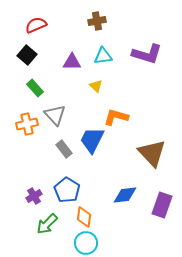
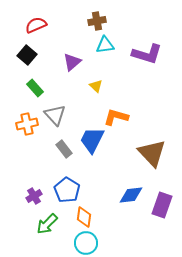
cyan triangle: moved 2 px right, 11 px up
purple triangle: rotated 42 degrees counterclockwise
blue diamond: moved 6 px right
